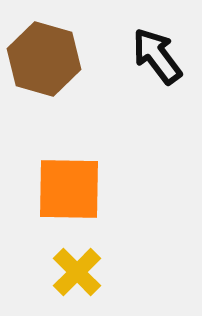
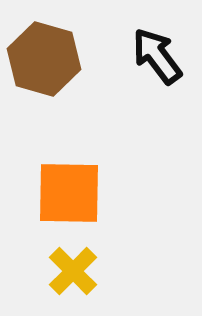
orange square: moved 4 px down
yellow cross: moved 4 px left, 1 px up
